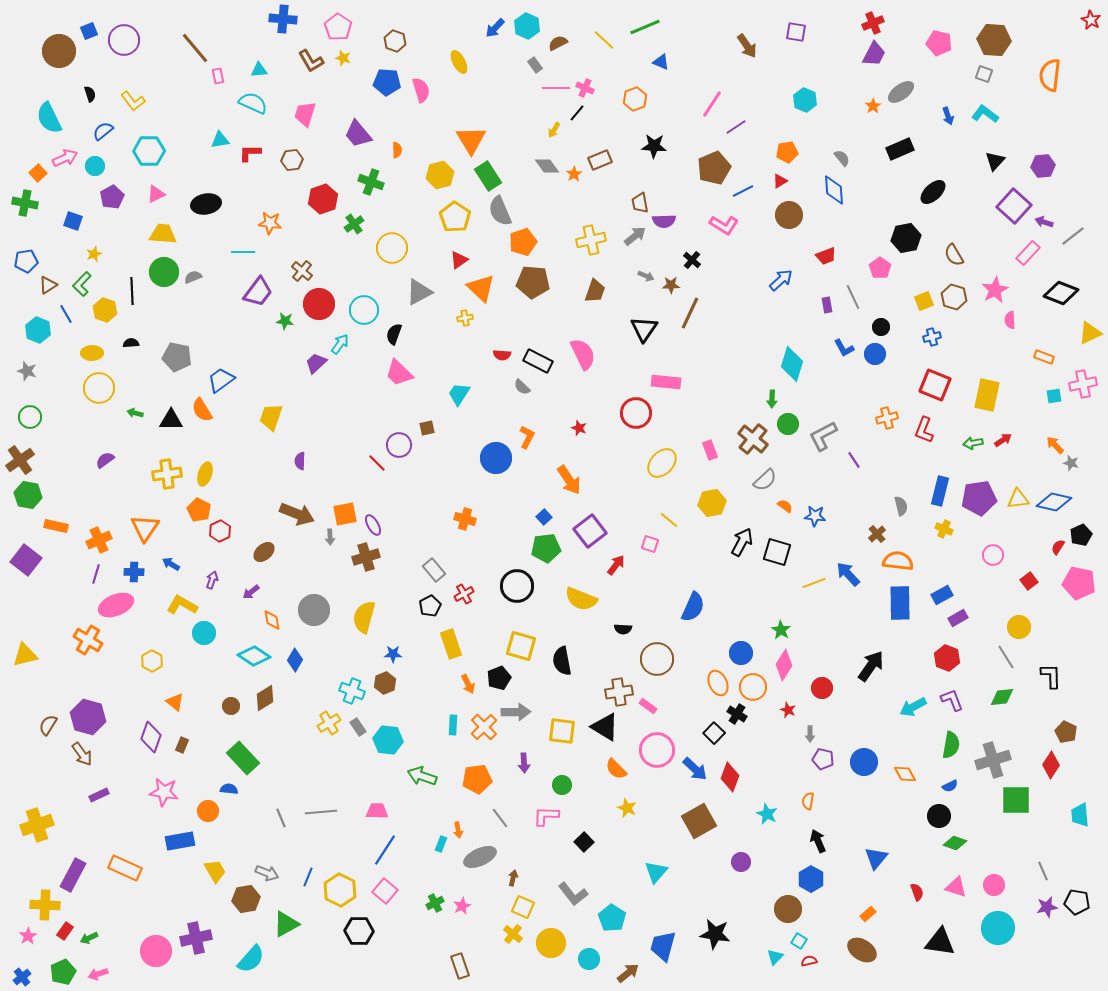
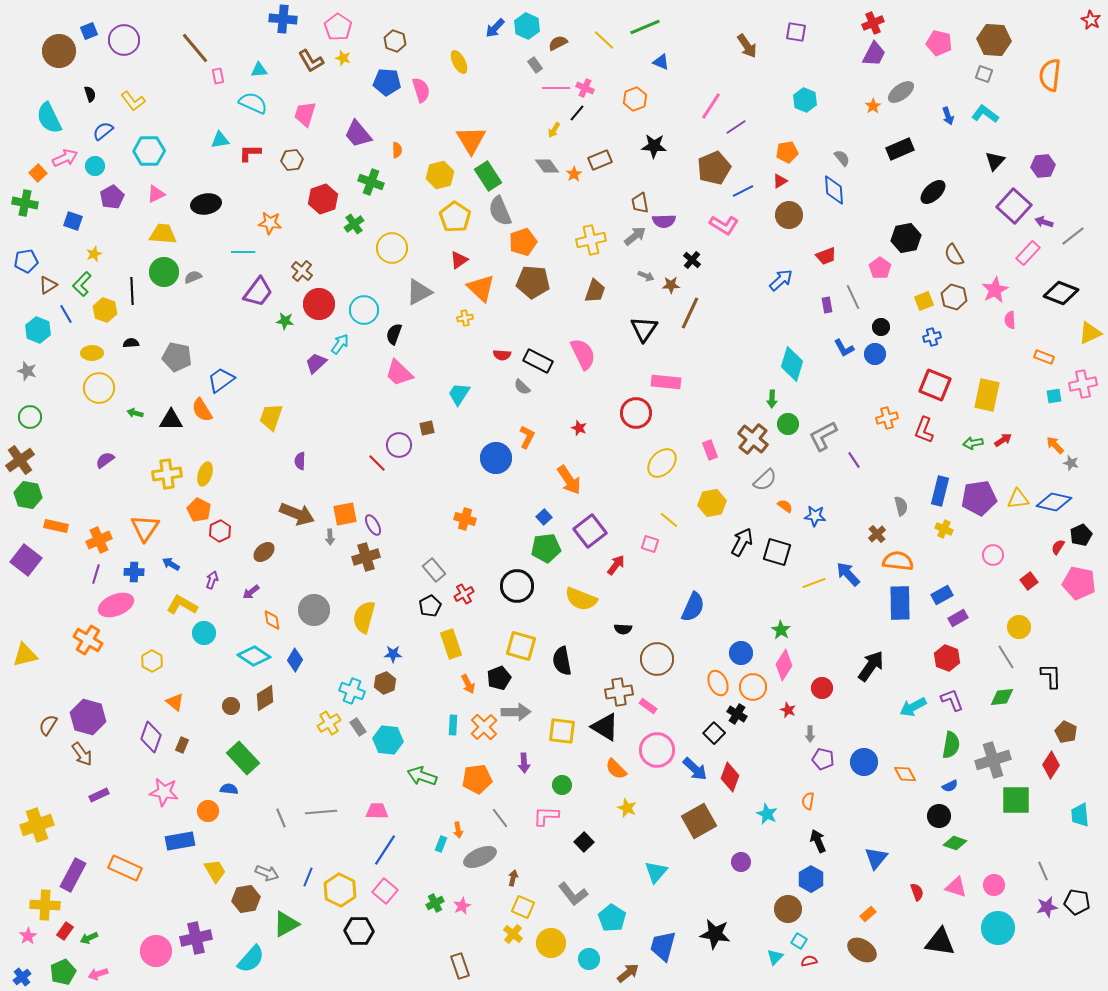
pink line at (712, 104): moved 1 px left, 2 px down
